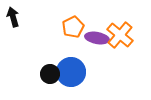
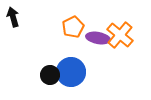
purple ellipse: moved 1 px right
black circle: moved 1 px down
